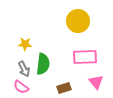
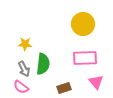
yellow circle: moved 5 px right, 3 px down
pink rectangle: moved 1 px down
